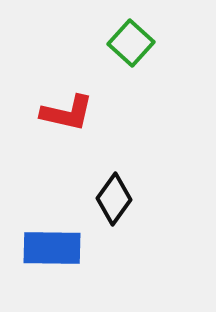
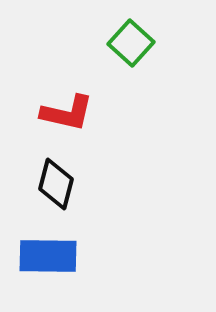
black diamond: moved 58 px left, 15 px up; rotated 21 degrees counterclockwise
blue rectangle: moved 4 px left, 8 px down
